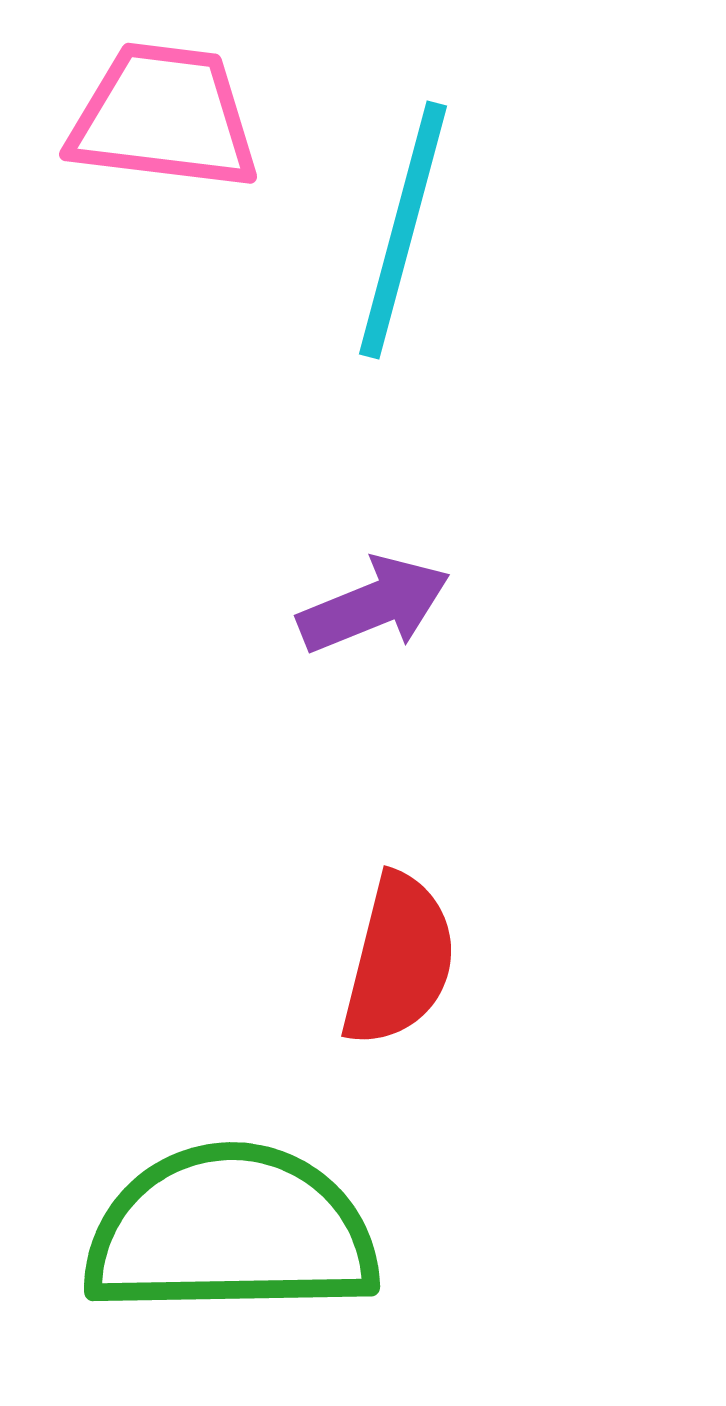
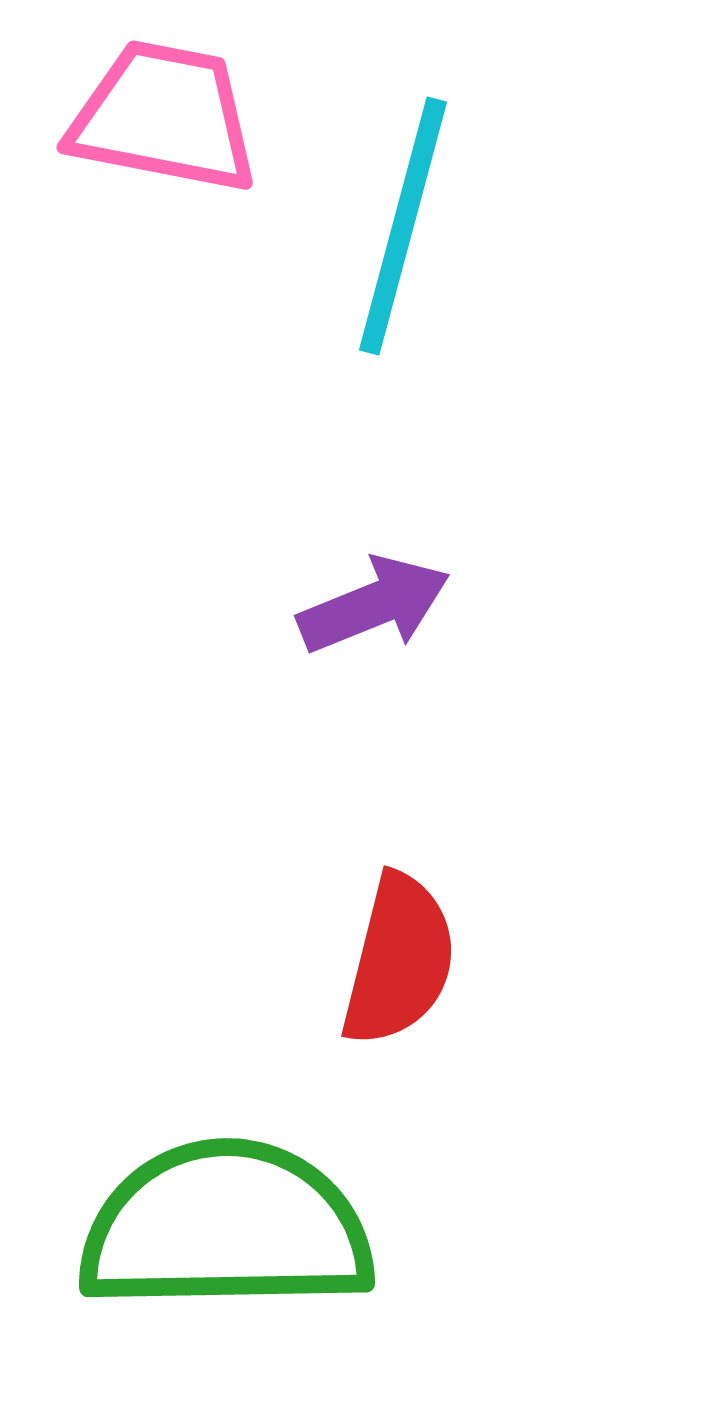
pink trapezoid: rotated 4 degrees clockwise
cyan line: moved 4 px up
green semicircle: moved 5 px left, 4 px up
